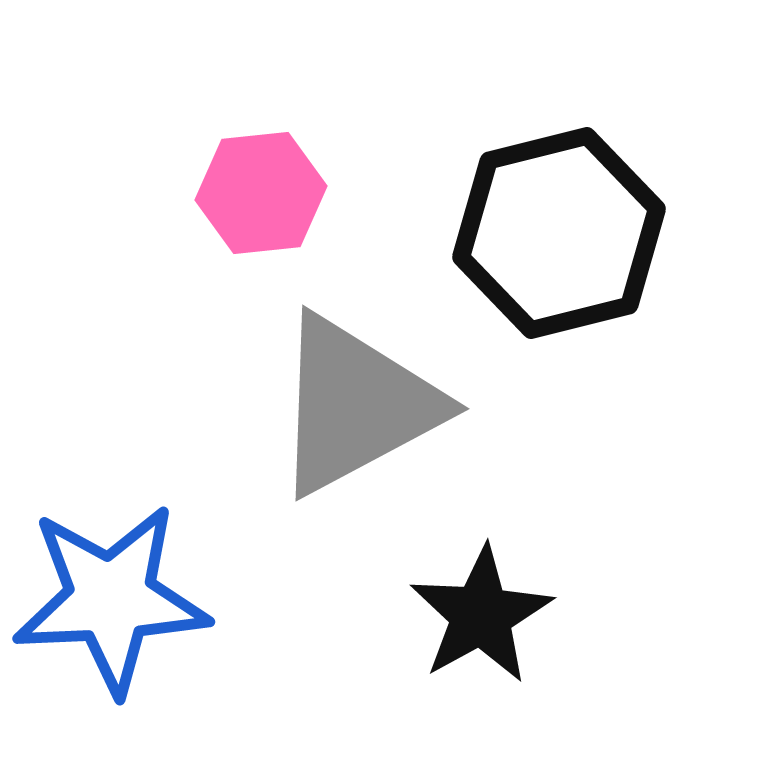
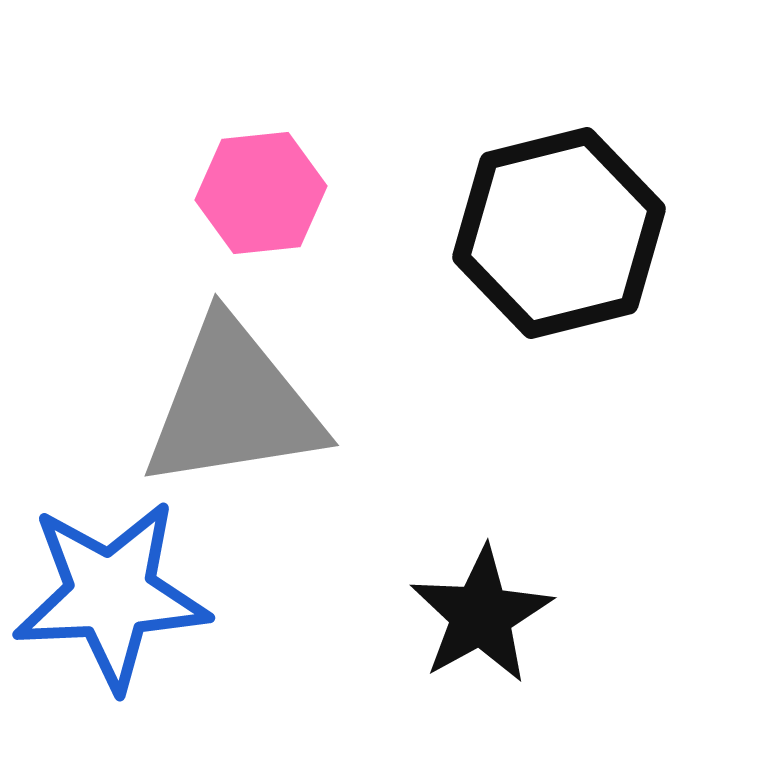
gray triangle: moved 123 px left; rotated 19 degrees clockwise
blue star: moved 4 px up
